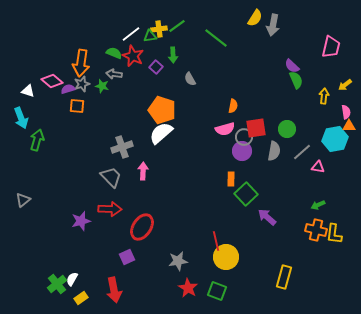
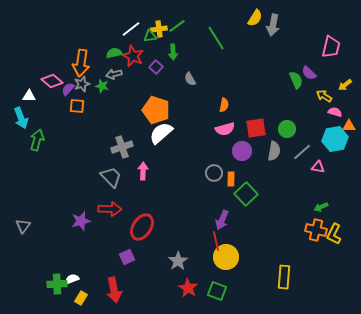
white line at (131, 34): moved 5 px up
green line at (216, 38): rotated 20 degrees clockwise
green semicircle at (114, 53): rotated 35 degrees counterclockwise
green arrow at (173, 55): moved 3 px up
purple semicircle at (292, 66): moved 17 px right, 7 px down
gray arrow at (114, 74): rotated 21 degrees counterclockwise
purple semicircle at (68, 89): rotated 32 degrees counterclockwise
white triangle at (28, 91): moved 1 px right, 5 px down; rotated 16 degrees counterclockwise
yellow arrow at (324, 96): rotated 63 degrees counterclockwise
orange semicircle at (233, 106): moved 9 px left, 1 px up
orange pentagon at (162, 110): moved 6 px left
pink semicircle at (346, 112): moved 11 px left; rotated 64 degrees counterclockwise
gray circle at (244, 137): moved 30 px left, 36 px down
gray triangle at (23, 200): moved 26 px down; rotated 14 degrees counterclockwise
green arrow at (318, 205): moved 3 px right, 2 px down
purple arrow at (267, 217): moved 45 px left, 3 px down; rotated 108 degrees counterclockwise
yellow L-shape at (334, 234): rotated 20 degrees clockwise
gray star at (178, 261): rotated 24 degrees counterclockwise
yellow rectangle at (284, 277): rotated 10 degrees counterclockwise
white semicircle at (72, 279): rotated 40 degrees clockwise
green cross at (57, 284): rotated 36 degrees clockwise
yellow rectangle at (81, 298): rotated 24 degrees counterclockwise
